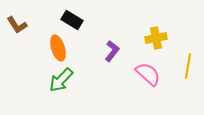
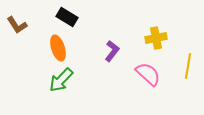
black rectangle: moved 5 px left, 3 px up
